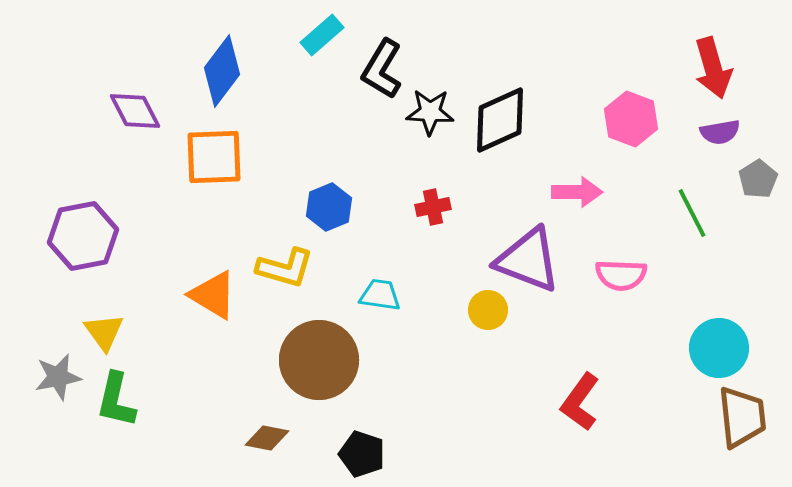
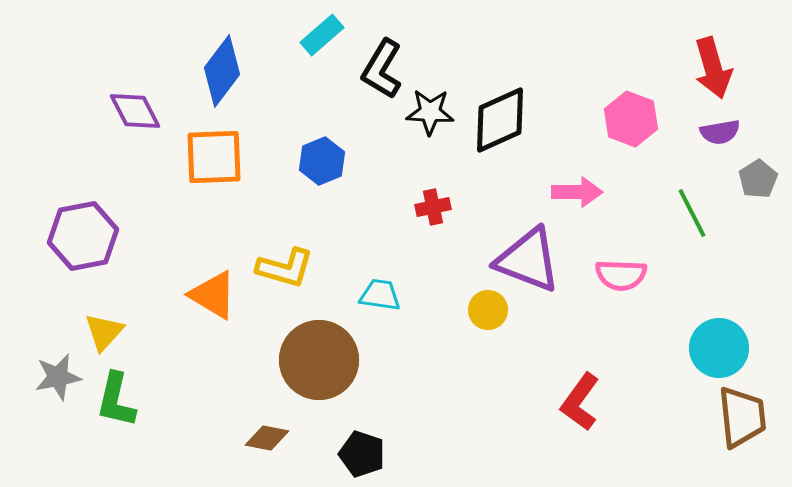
blue hexagon: moved 7 px left, 46 px up
yellow triangle: rotated 18 degrees clockwise
